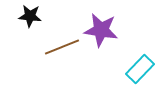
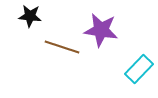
brown line: rotated 40 degrees clockwise
cyan rectangle: moved 1 px left
